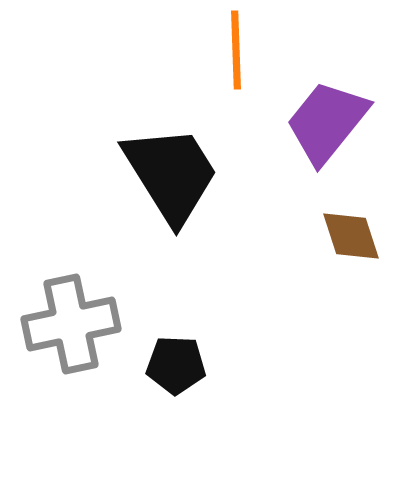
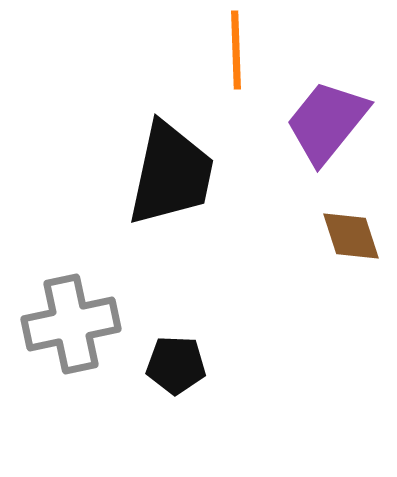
black trapezoid: rotated 44 degrees clockwise
